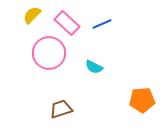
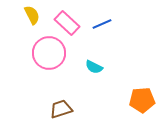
yellow semicircle: rotated 108 degrees clockwise
